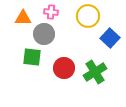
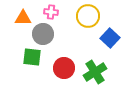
gray circle: moved 1 px left
